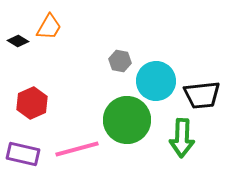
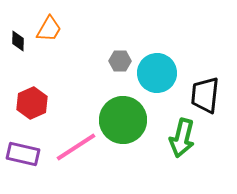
orange trapezoid: moved 2 px down
black diamond: rotated 60 degrees clockwise
gray hexagon: rotated 10 degrees counterclockwise
cyan circle: moved 1 px right, 8 px up
black trapezoid: moved 3 px right; rotated 102 degrees clockwise
green circle: moved 4 px left
green arrow: rotated 12 degrees clockwise
pink line: moved 1 px left, 2 px up; rotated 18 degrees counterclockwise
